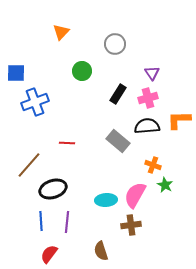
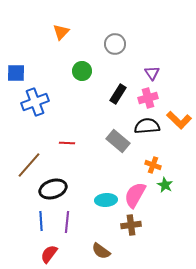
orange L-shape: rotated 135 degrees counterclockwise
brown semicircle: rotated 36 degrees counterclockwise
